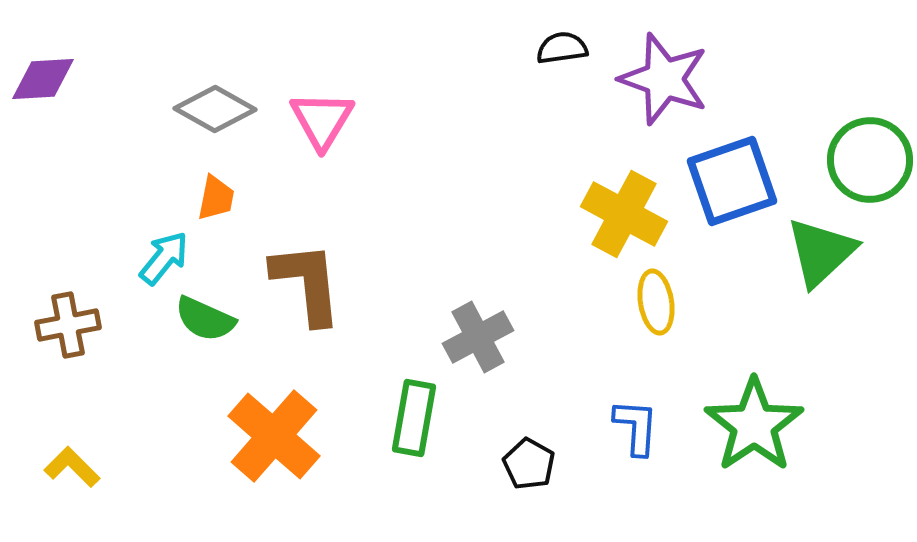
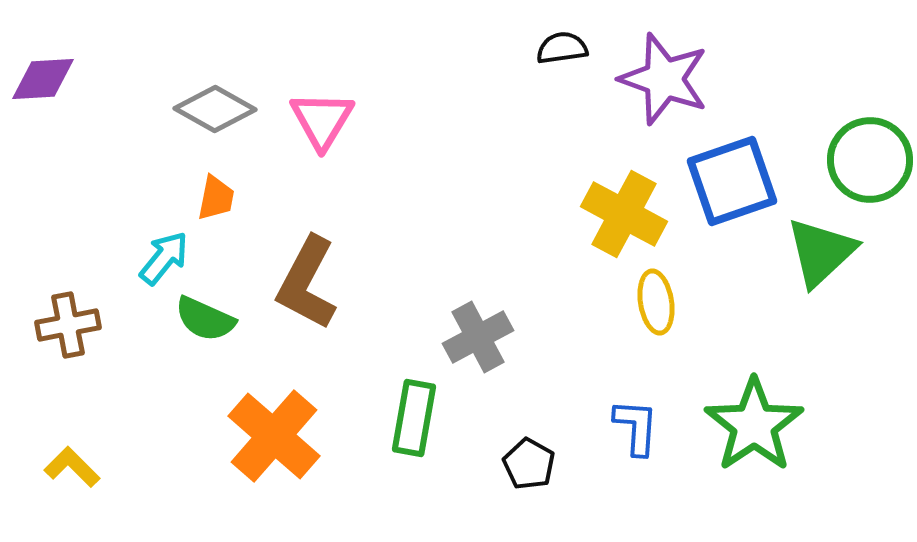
brown L-shape: rotated 146 degrees counterclockwise
